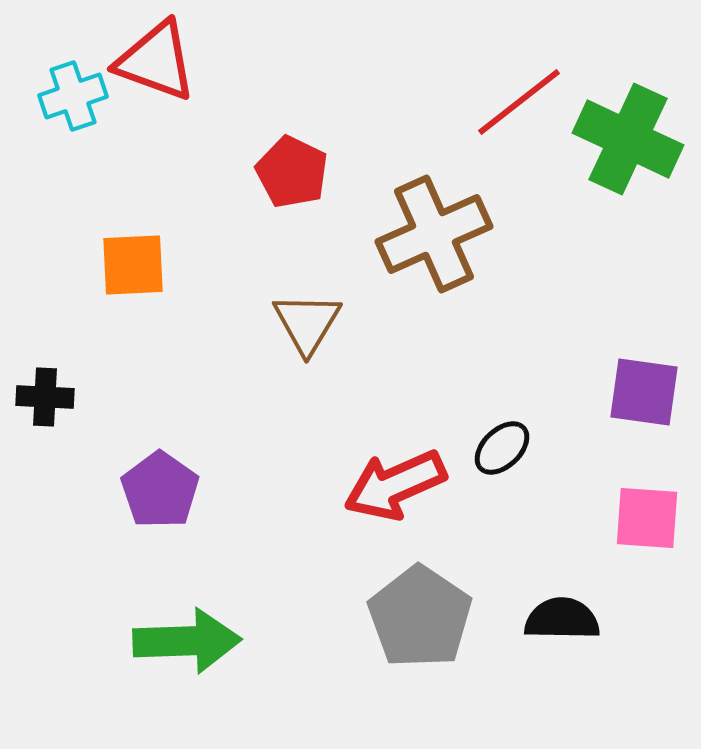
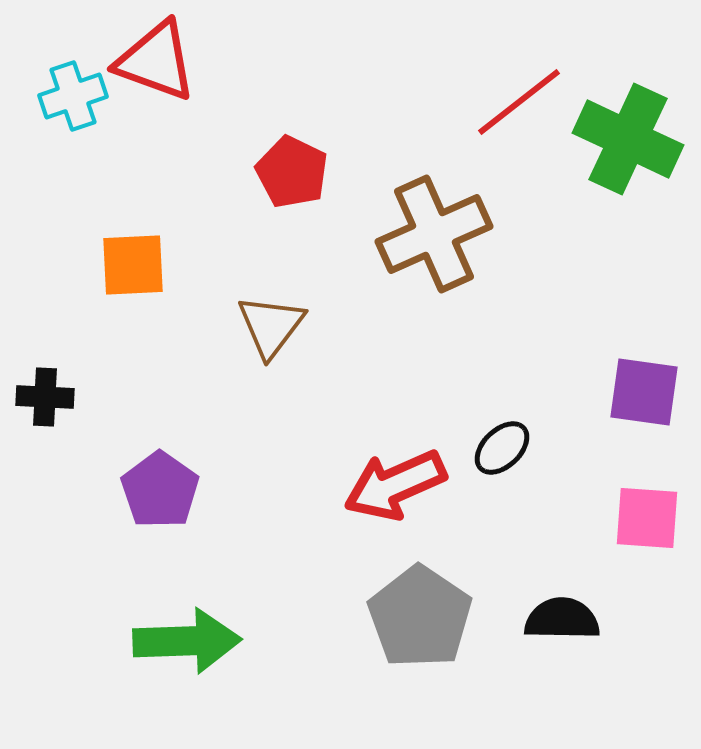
brown triangle: moved 36 px left, 3 px down; rotated 6 degrees clockwise
